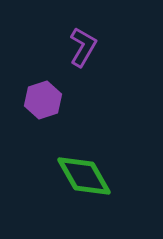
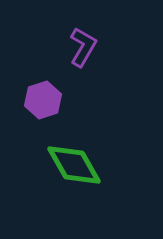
green diamond: moved 10 px left, 11 px up
